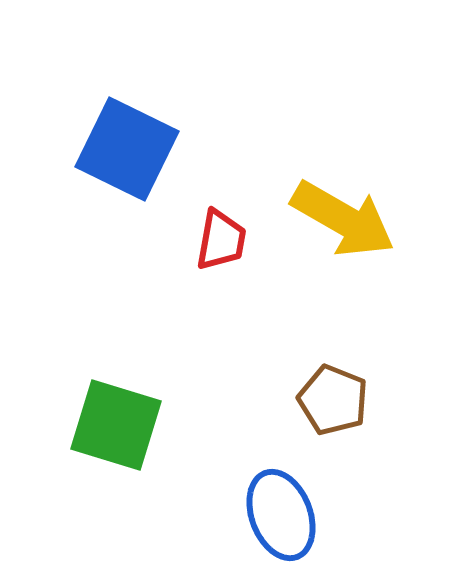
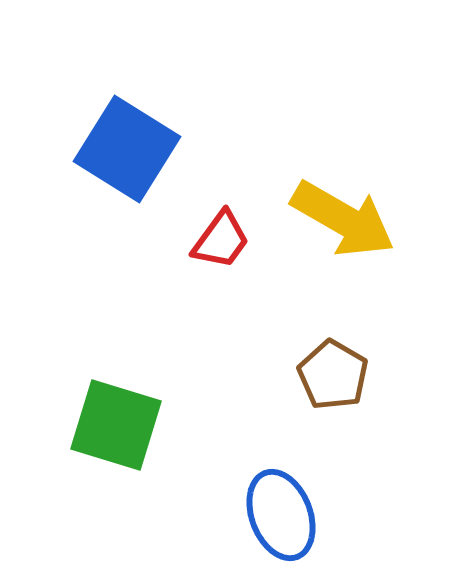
blue square: rotated 6 degrees clockwise
red trapezoid: rotated 26 degrees clockwise
brown pentagon: moved 25 px up; rotated 8 degrees clockwise
